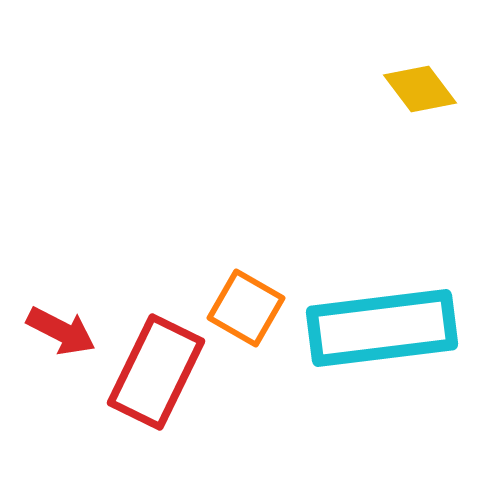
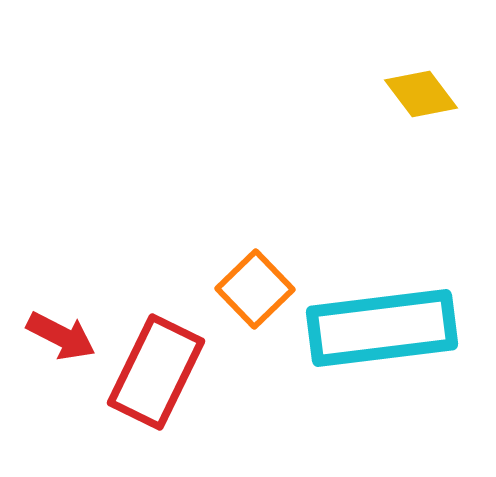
yellow diamond: moved 1 px right, 5 px down
orange square: moved 9 px right, 19 px up; rotated 16 degrees clockwise
red arrow: moved 5 px down
